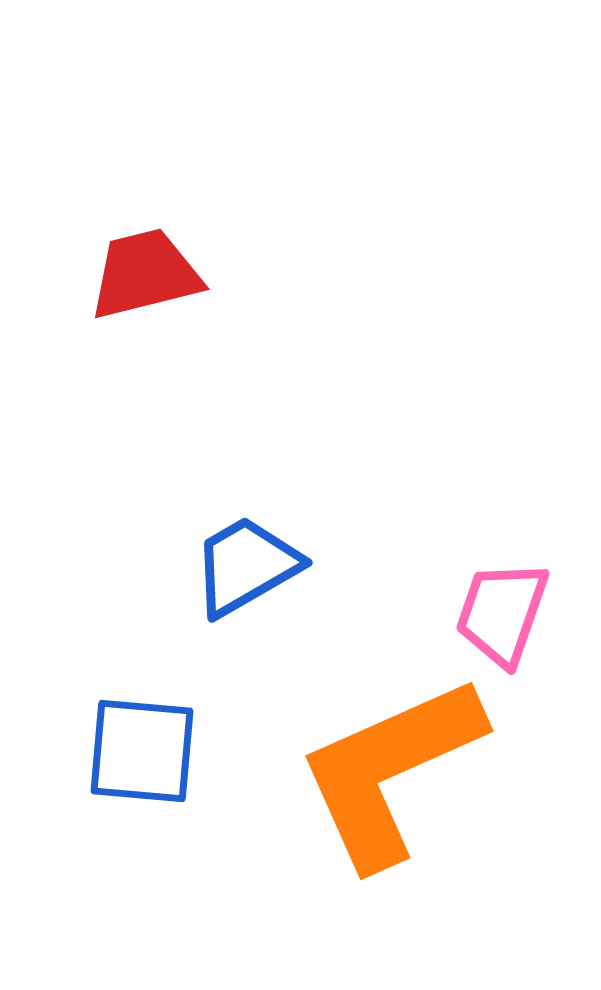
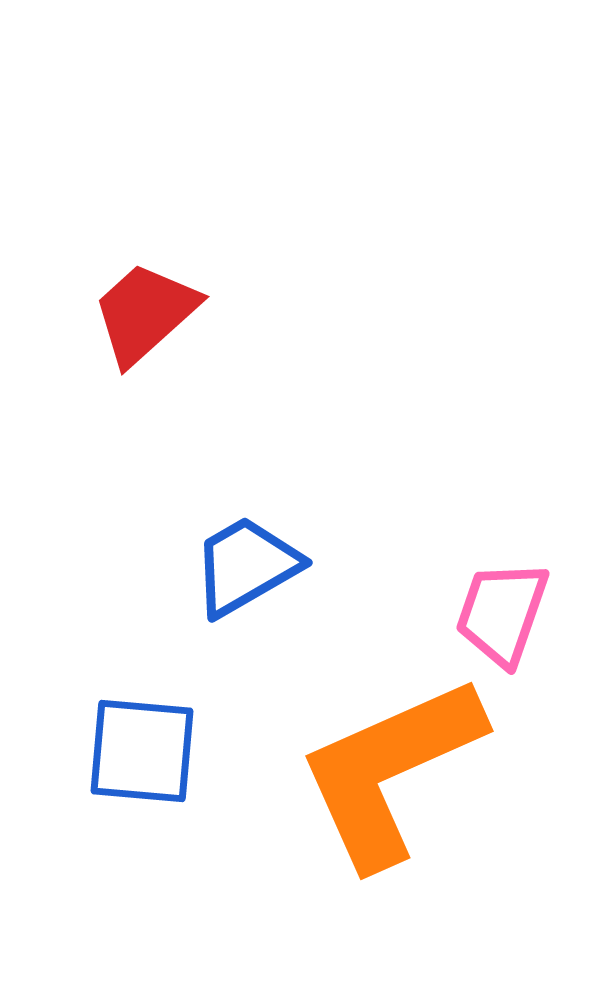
red trapezoid: moved 39 px down; rotated 28 degrees counterclockwise
